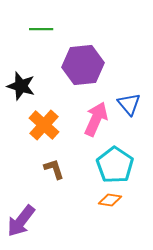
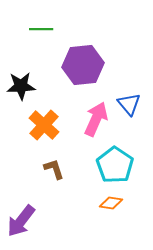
black star: rotated 20 degrees counterclockwise
orange diamond: moved 1 px right, 3 px down
